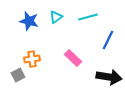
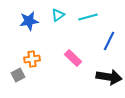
cyan triangle: moved 2 px right, 2 px up
blue star: rotated 24 degrees counterclockwise
blue line: moved 1 px right, 1 px down
